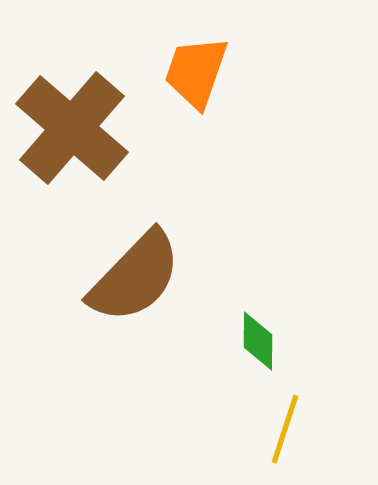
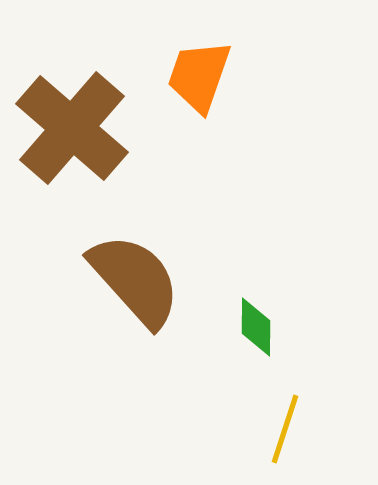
orange trapezoid: moved 3 px right, 4 px down
brown semicircle: moved 3 px down; rotated 86 degrees counterclockwise
green diamond: moved 2 px left, 14 px up
